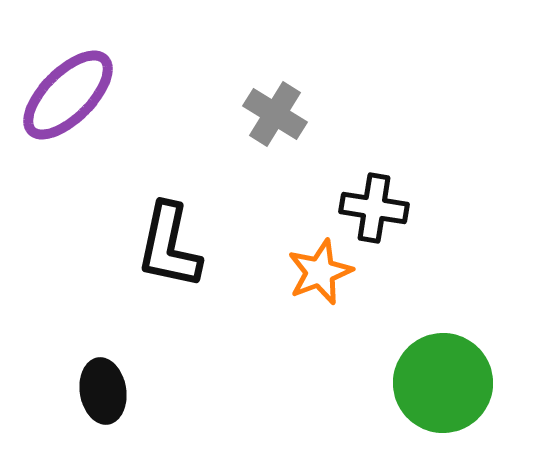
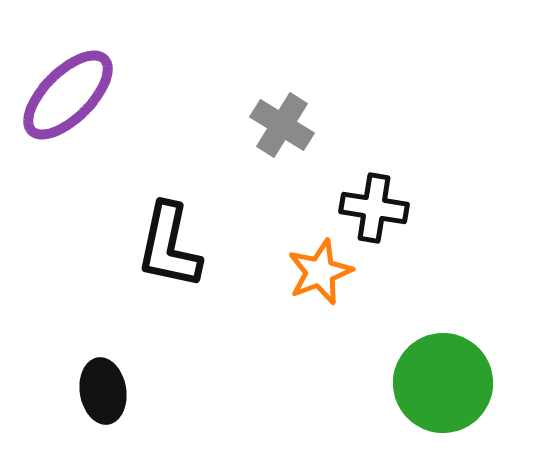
gray cross: moved 7 px right, 11 px down
